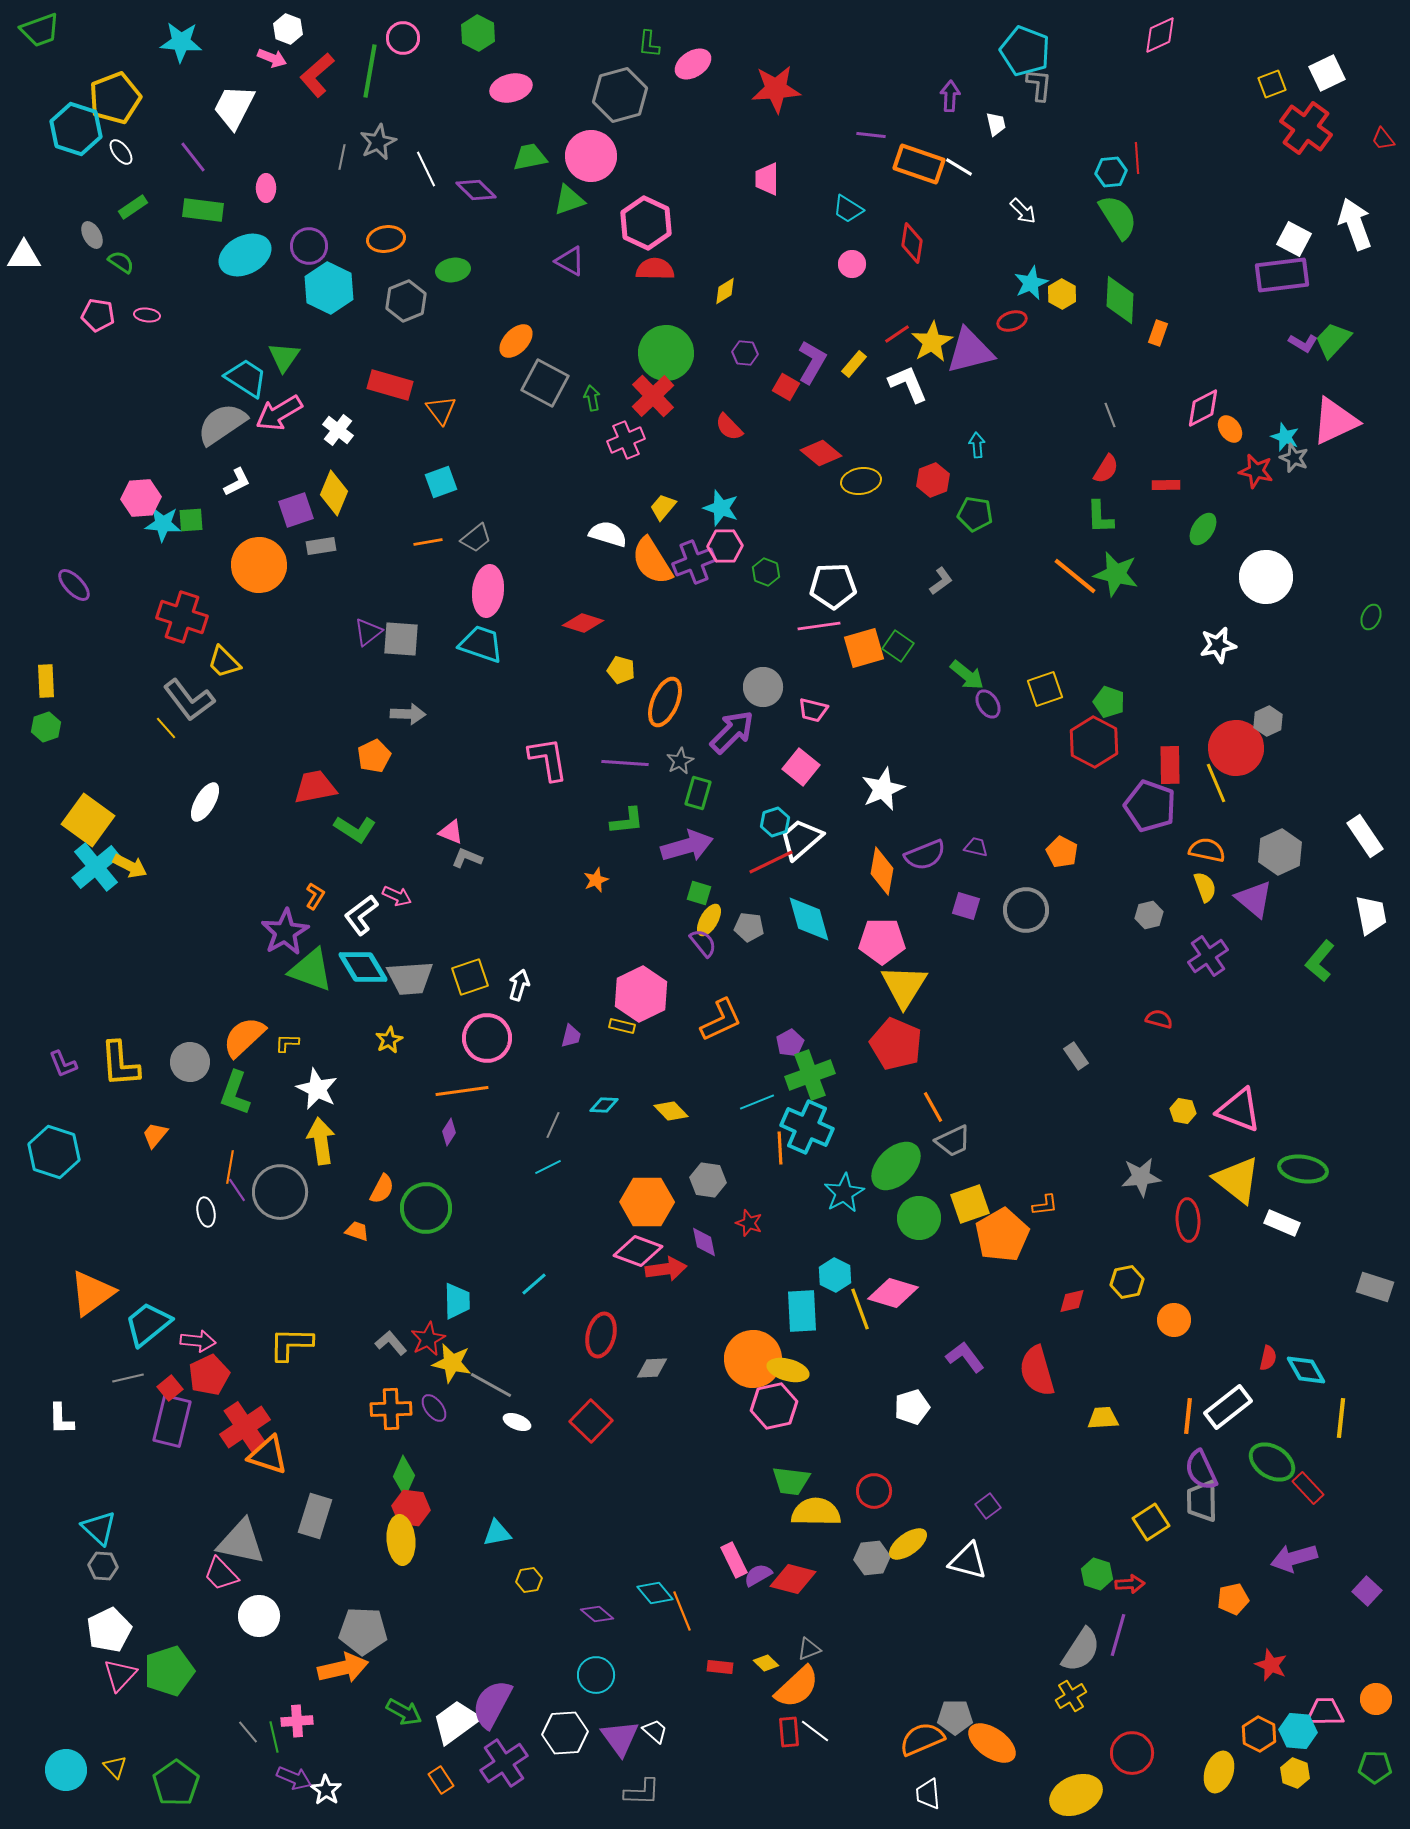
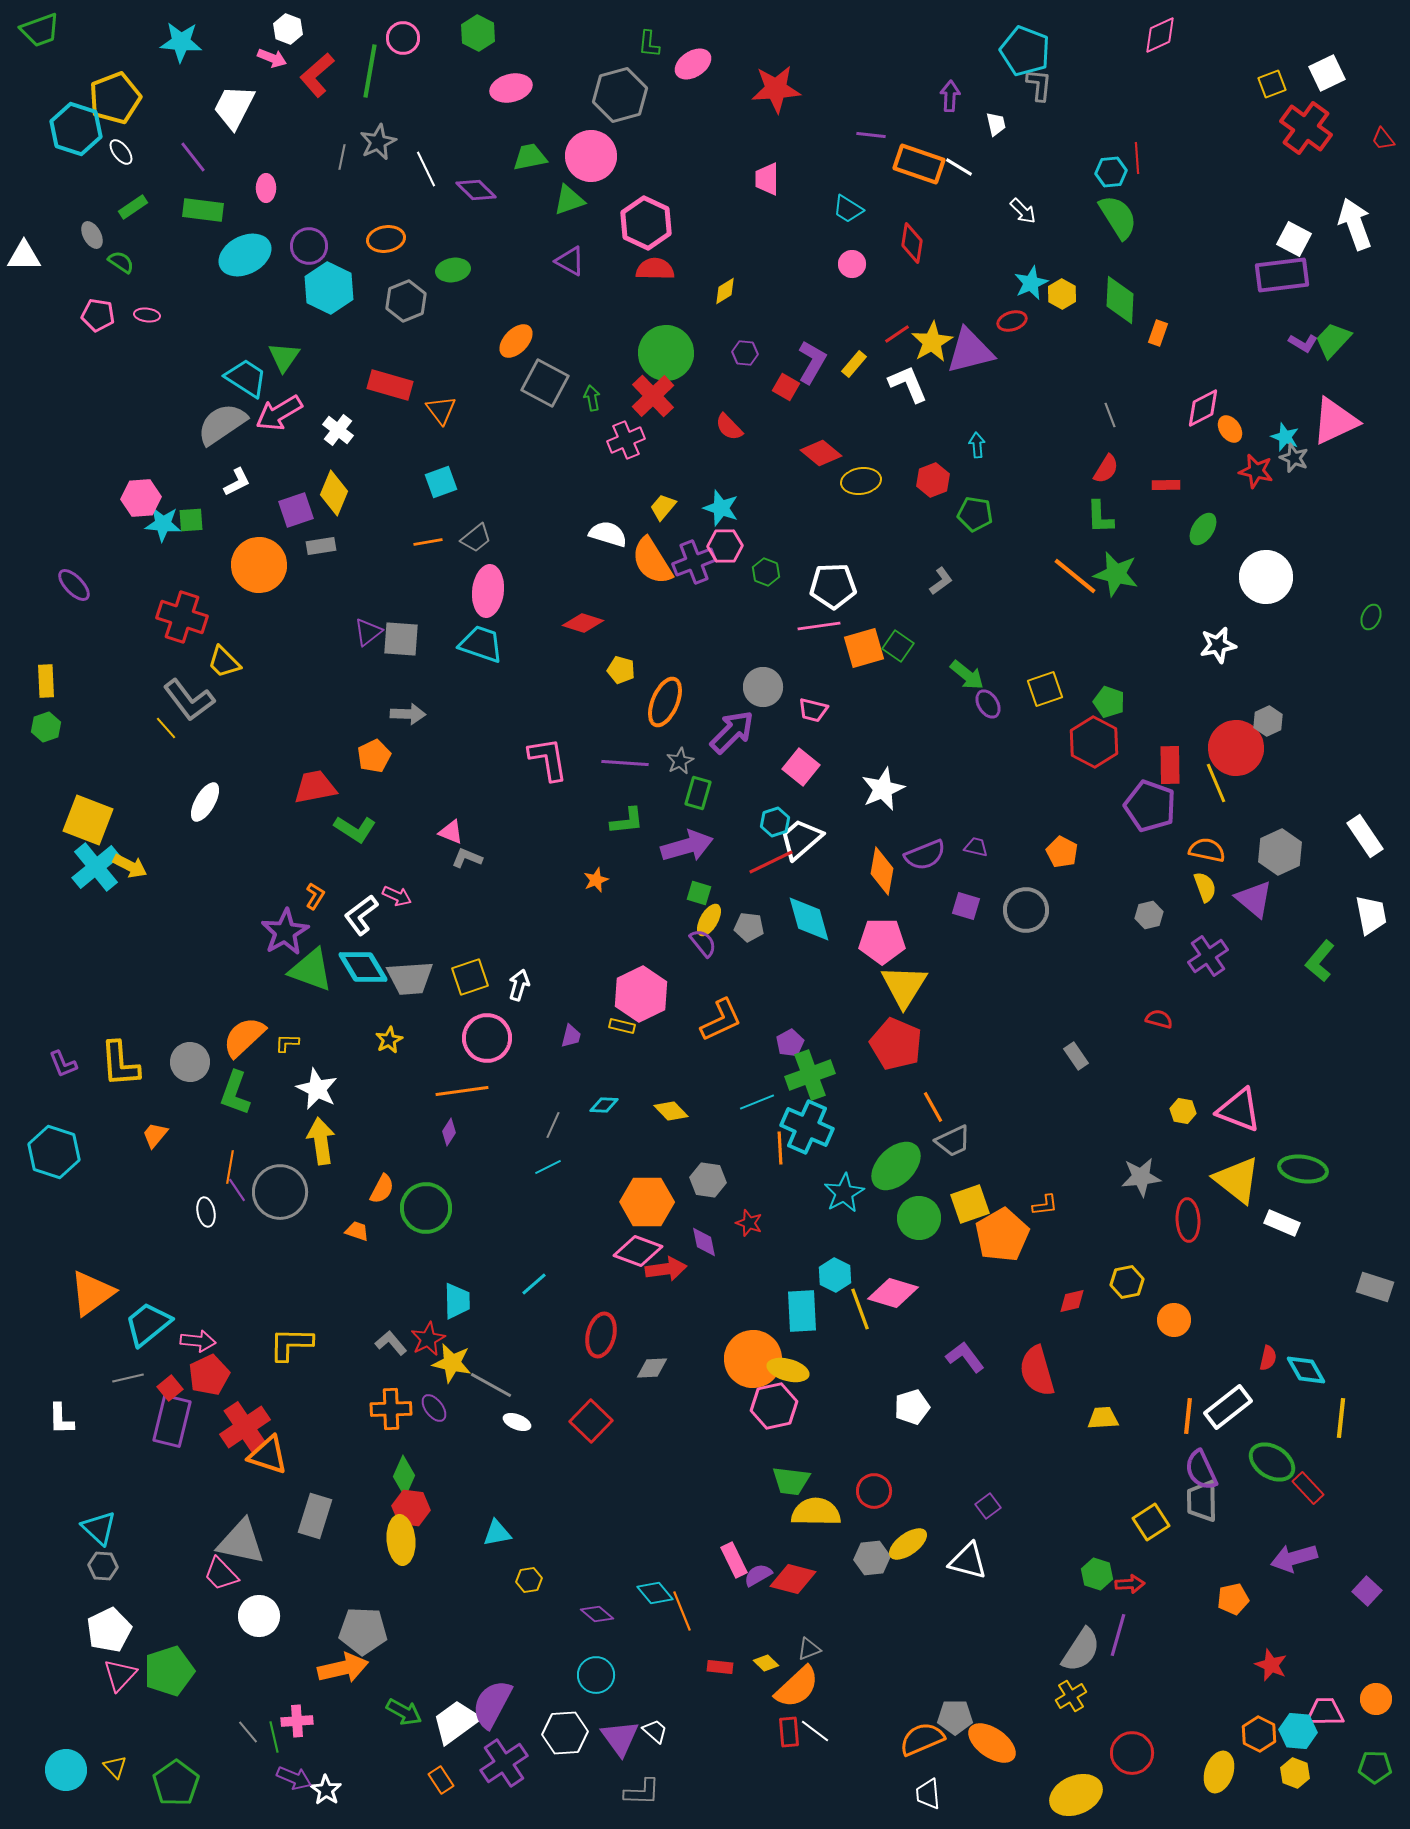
yellow square at (88, 820): rotated 15 degrees counterclockwise
